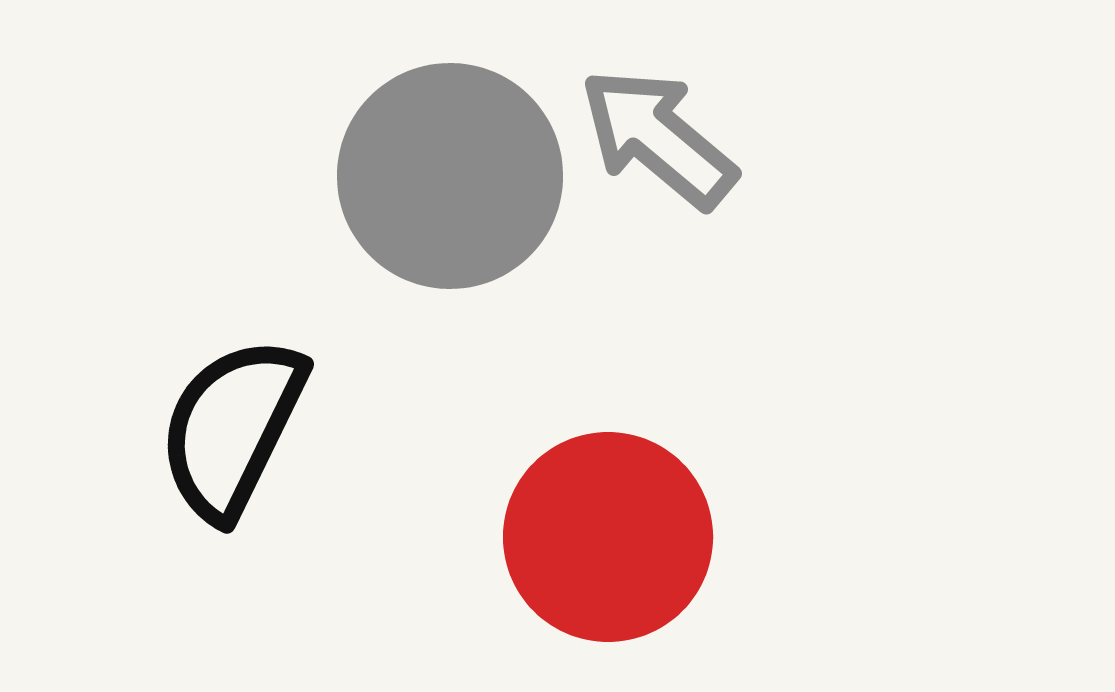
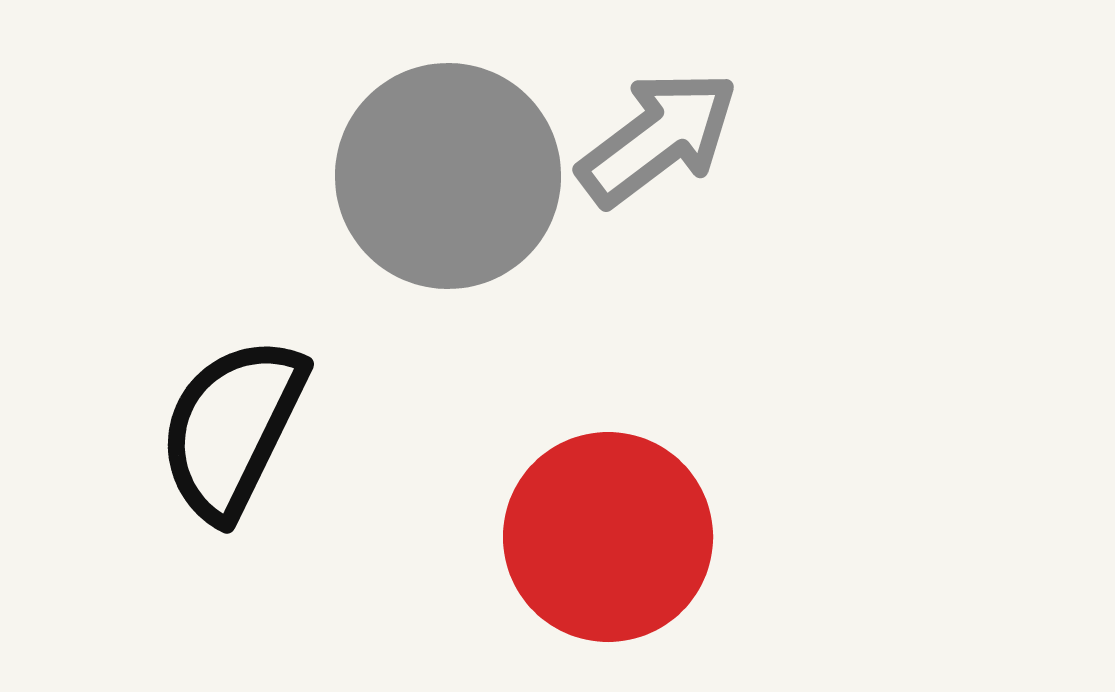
gray arrow: rotated 103 degrees clockwise
gray circle: moved 2 px left
